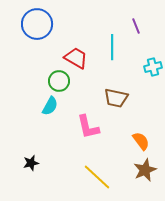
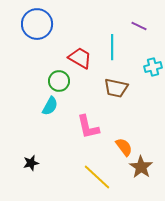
purple line: moved 3 px right; rotated 42 degrees counterclockwise
red trapezoid: moved 4 px right
brown trapezoid: moved 10 px up
orange semicircle: moved 17 px left, 6 px down
brown star: moved 4 px left, 3 px up; rotated 15 degrees counterclockwise
